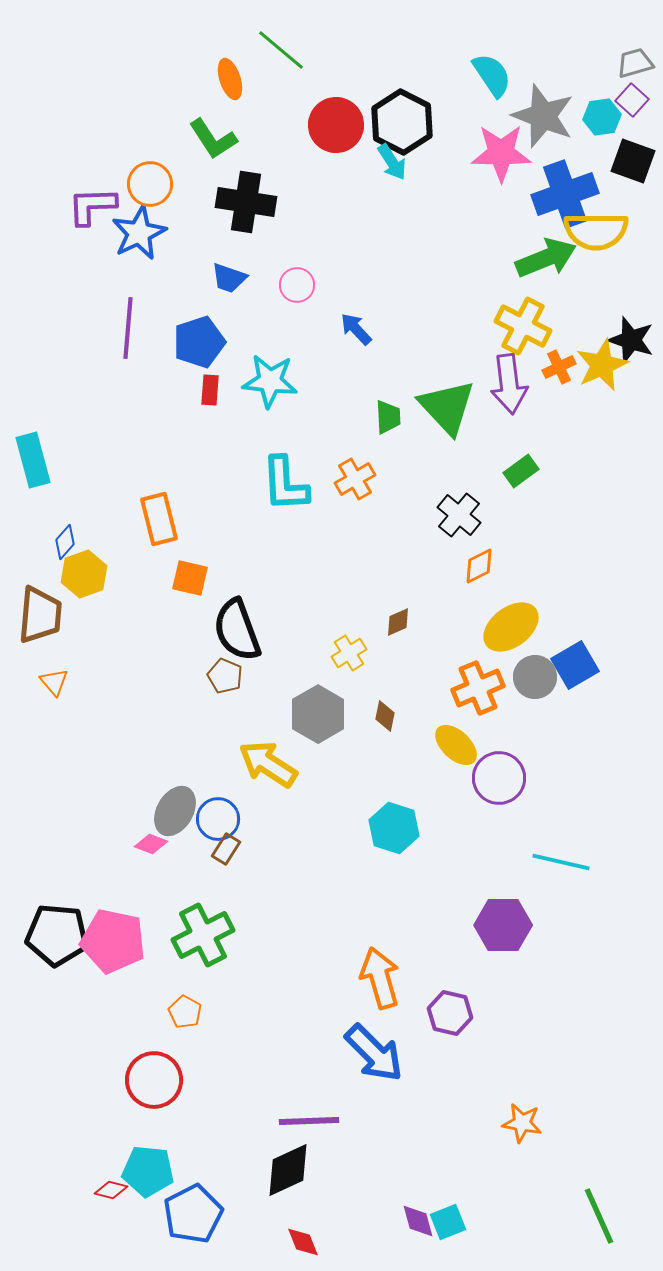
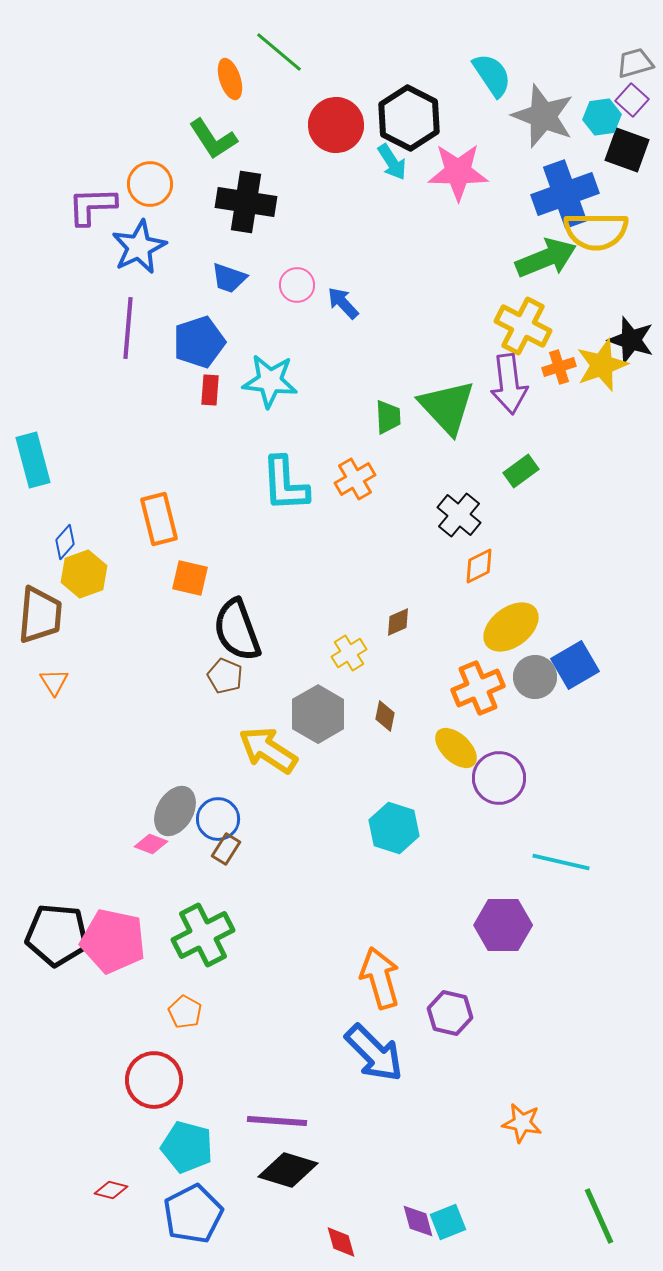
green line at (281, 50): moved 2 px left, 2 px down
black hexagon at (402, 122): moved 7 px right, 4 px up
pink star at (501, 153): moved 43 px left, 19 px down
black square at (633, 161): moved 6 px left, 11 px up
blue star at (139, 233): moved 14 px down
blue arrow at (356, 329): moved 13 px left, 26 px up
yellow star at (602, 365): rotated 4 degrees clockwise
orange cross at (559, 367): rotated 8 degrees clockwise
orange triangle at (54, 682): rotated 8 degrees clockwise
yellow ellipse at (456, 745): moved 3 px down
yellow arrow at (268, 764): moved 14 px up
purple line at (309, 1121): moved 32 px left; rotated 6 degrees clockwise
black diamond at (288, 1170): rotated 42 degrees clockwise
cyan pentagon at (148, 1171): moved 39 px right, 24 px up; rotated 9 degrees clockwise
red diamond at (303, 1242): moved 38 px right; rotated 6 degrees clockwise
